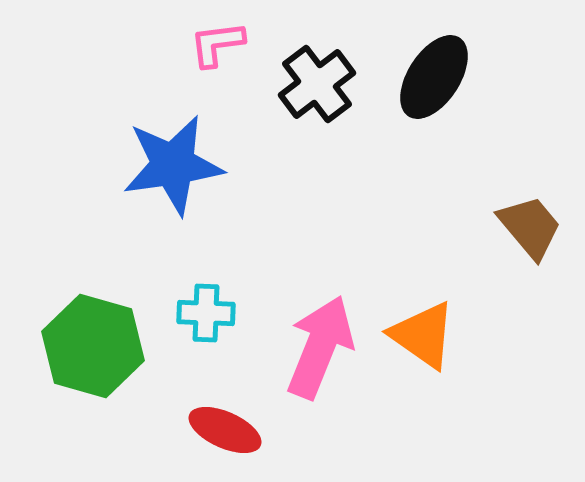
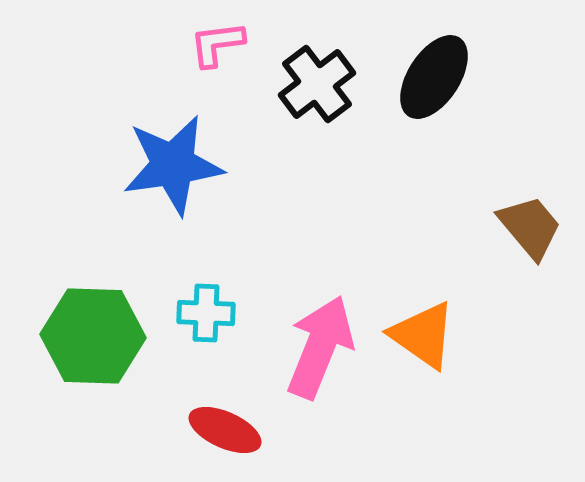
green hexagon: moved 10 px up; rotated 14 degrees counterclockwise
